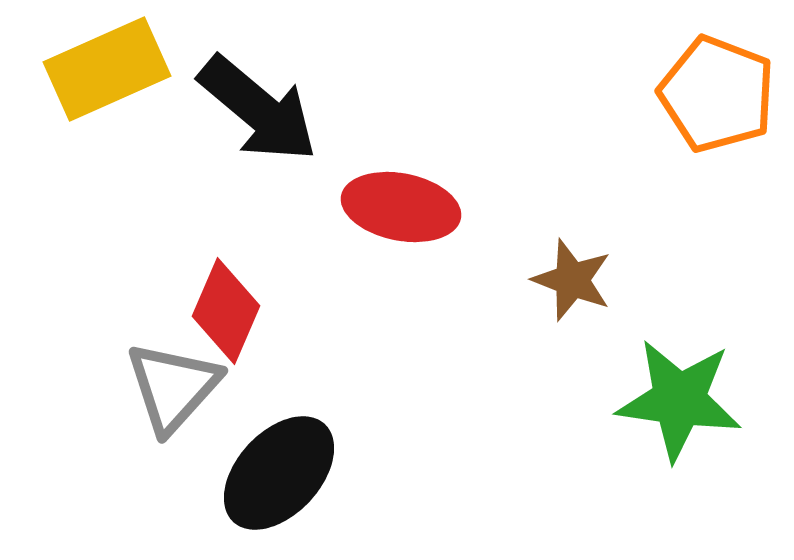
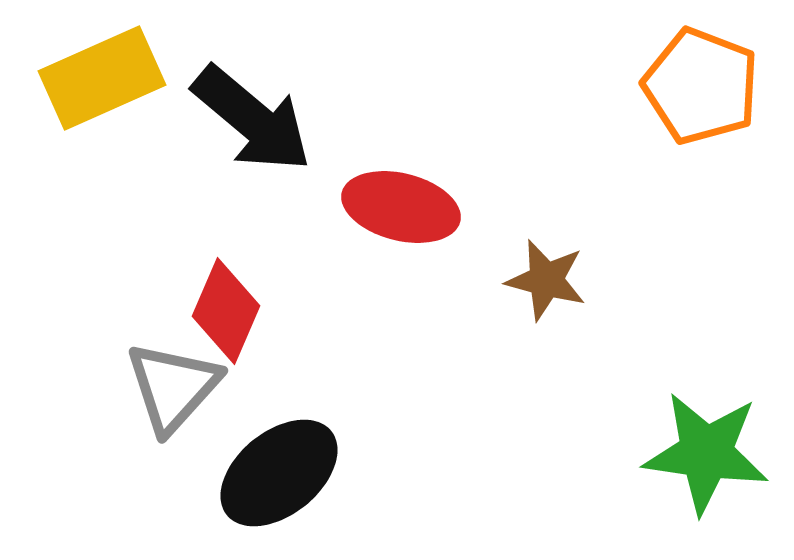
yellow rectangle: moved 5 px left, 9 px down
orange pentagon: moved 16 px left, 8 px up
black arrow: moved 6 px left, 10 px down
red ellipse: rotated 3 degrees clockwise
brown star: moved 26 px left; rotated 6 degrees counterclockwise
green star: moved 27 px right, 53 px down
black ellipse: rotated 8 degrees clockwise
